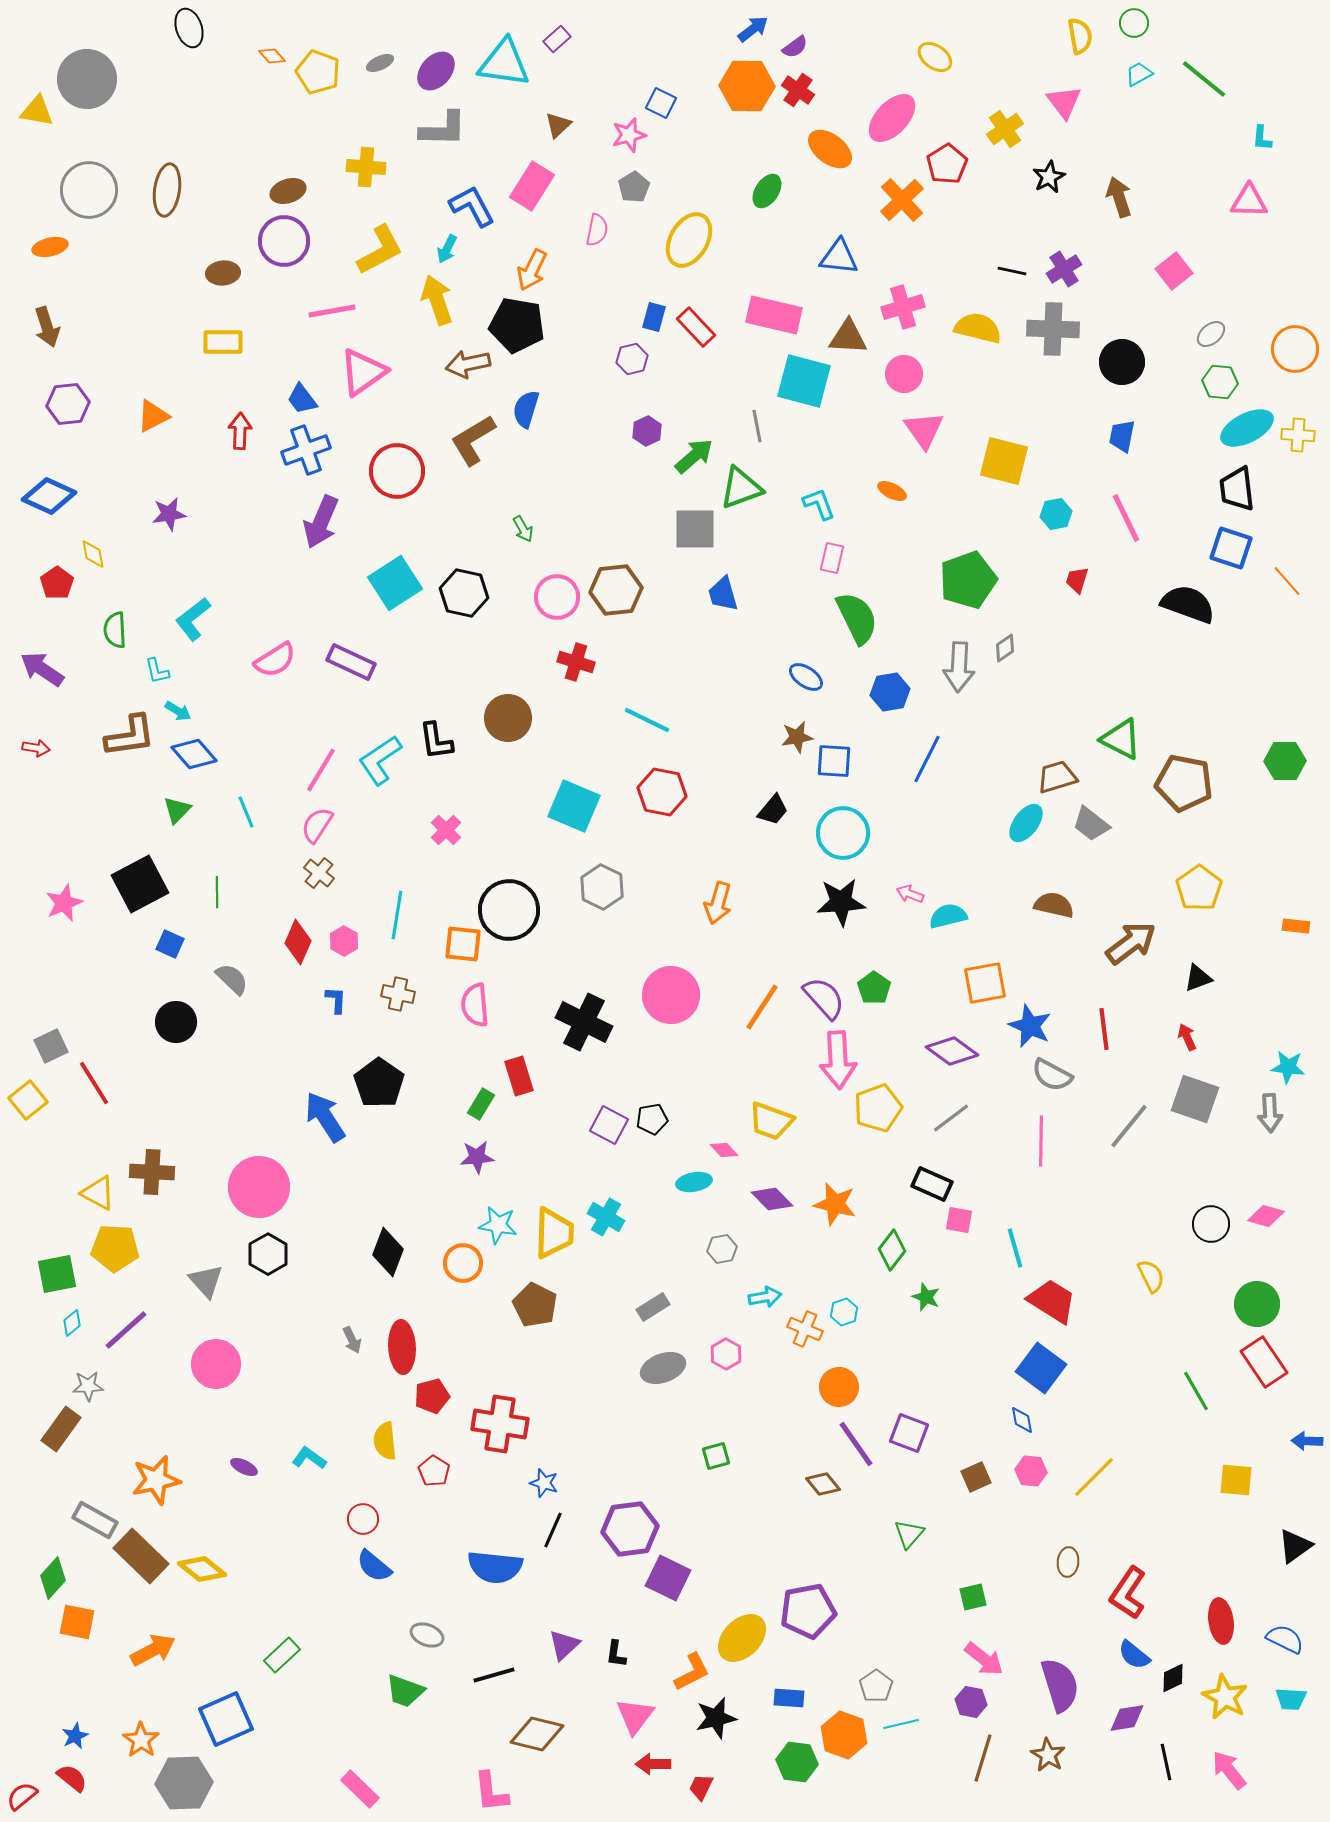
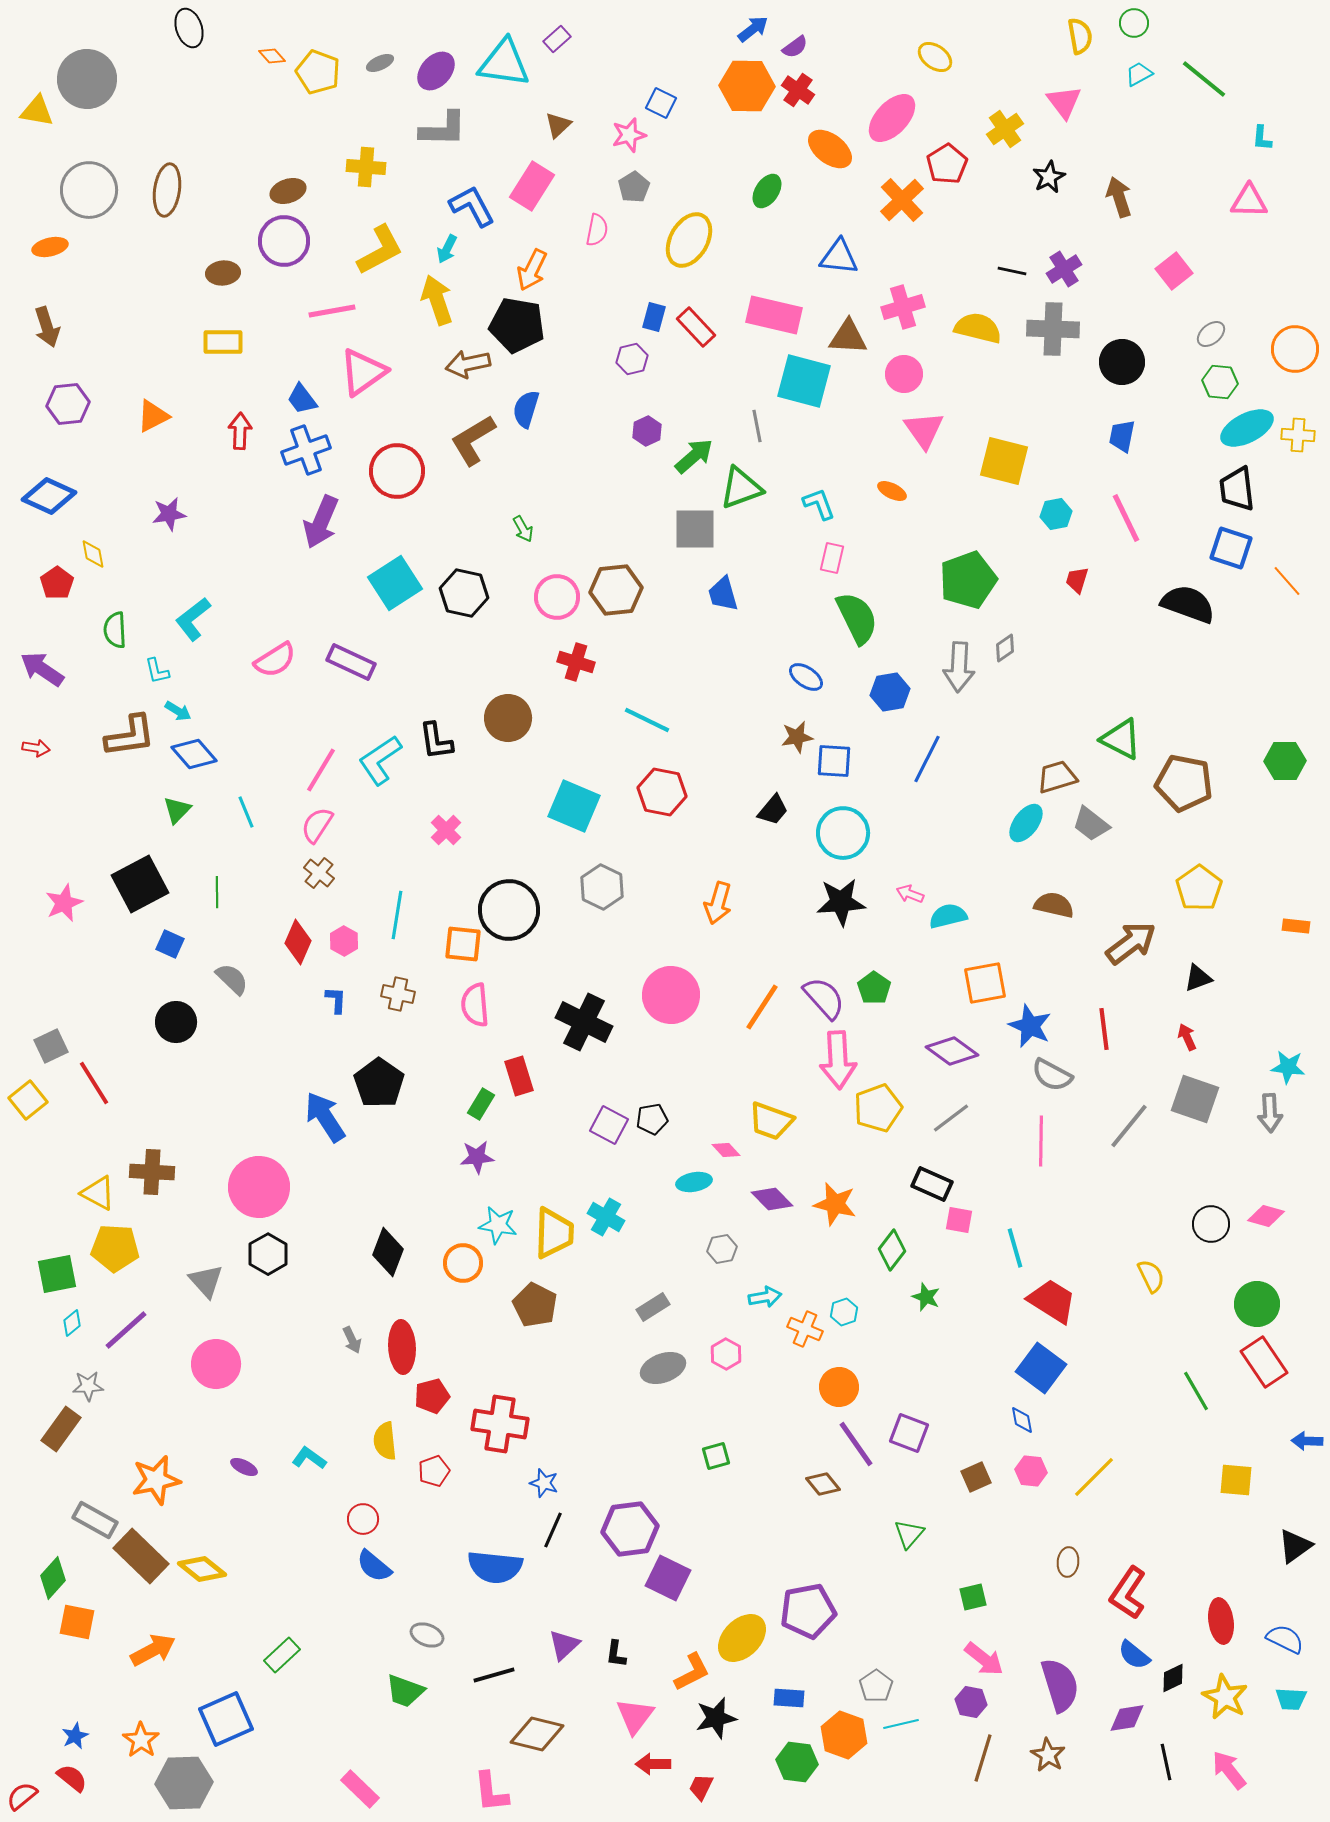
pink diamond at (724, 1150): moved 2 px right
red pentagon at (434, 1471): rotated 20 degrees clockwise
